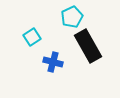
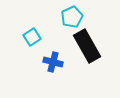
black rectangle: moved 1 px left
